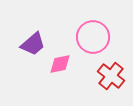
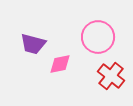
pink circle: moved 5 px right
purple trapezoid: rotated 56 degrees clockwise
